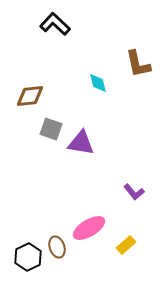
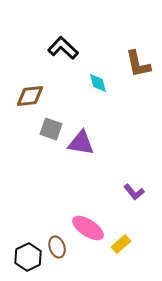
black L-shape: moved 8 px right, 24 px down
pink ellipse: moved 1 px left; rotated 64 degrees clockwise
yellow rectangle: moved 5 px left, 1 px up
